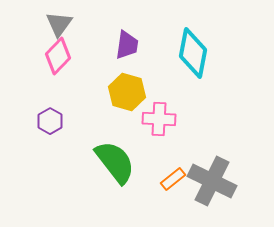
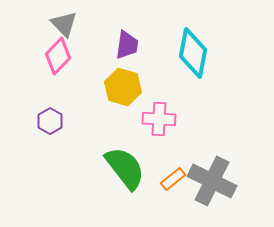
gray triangle: moved 5 px right; rotated 20 degrees counterclockwise
yellow hexagon: moved 4 px left, 5 px up
green semicircle: moved 10 px right, 6 px down
